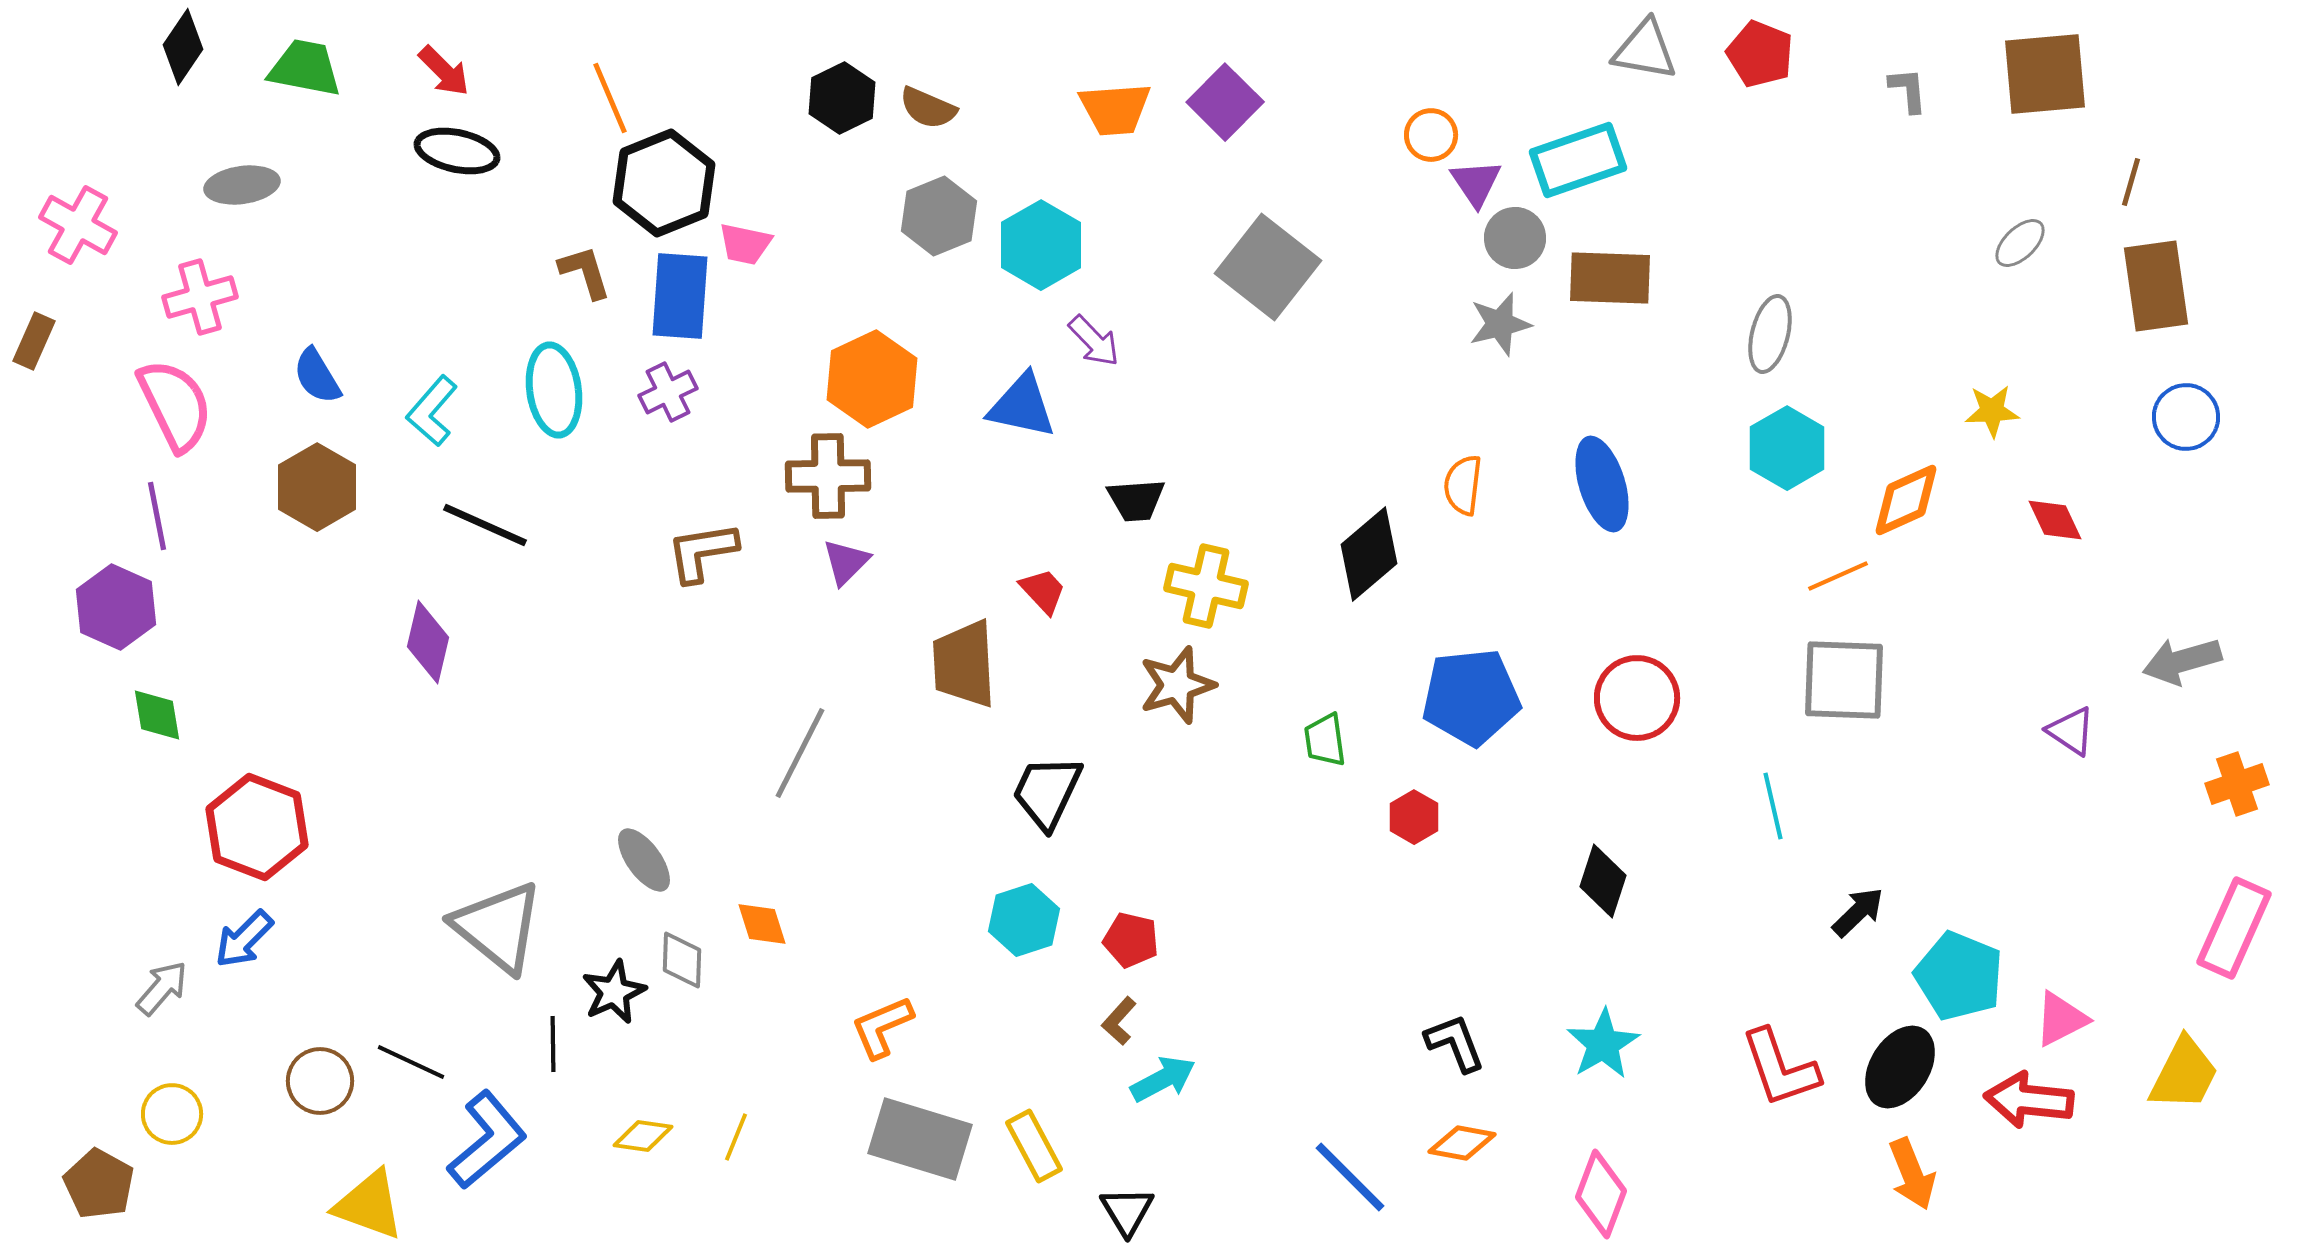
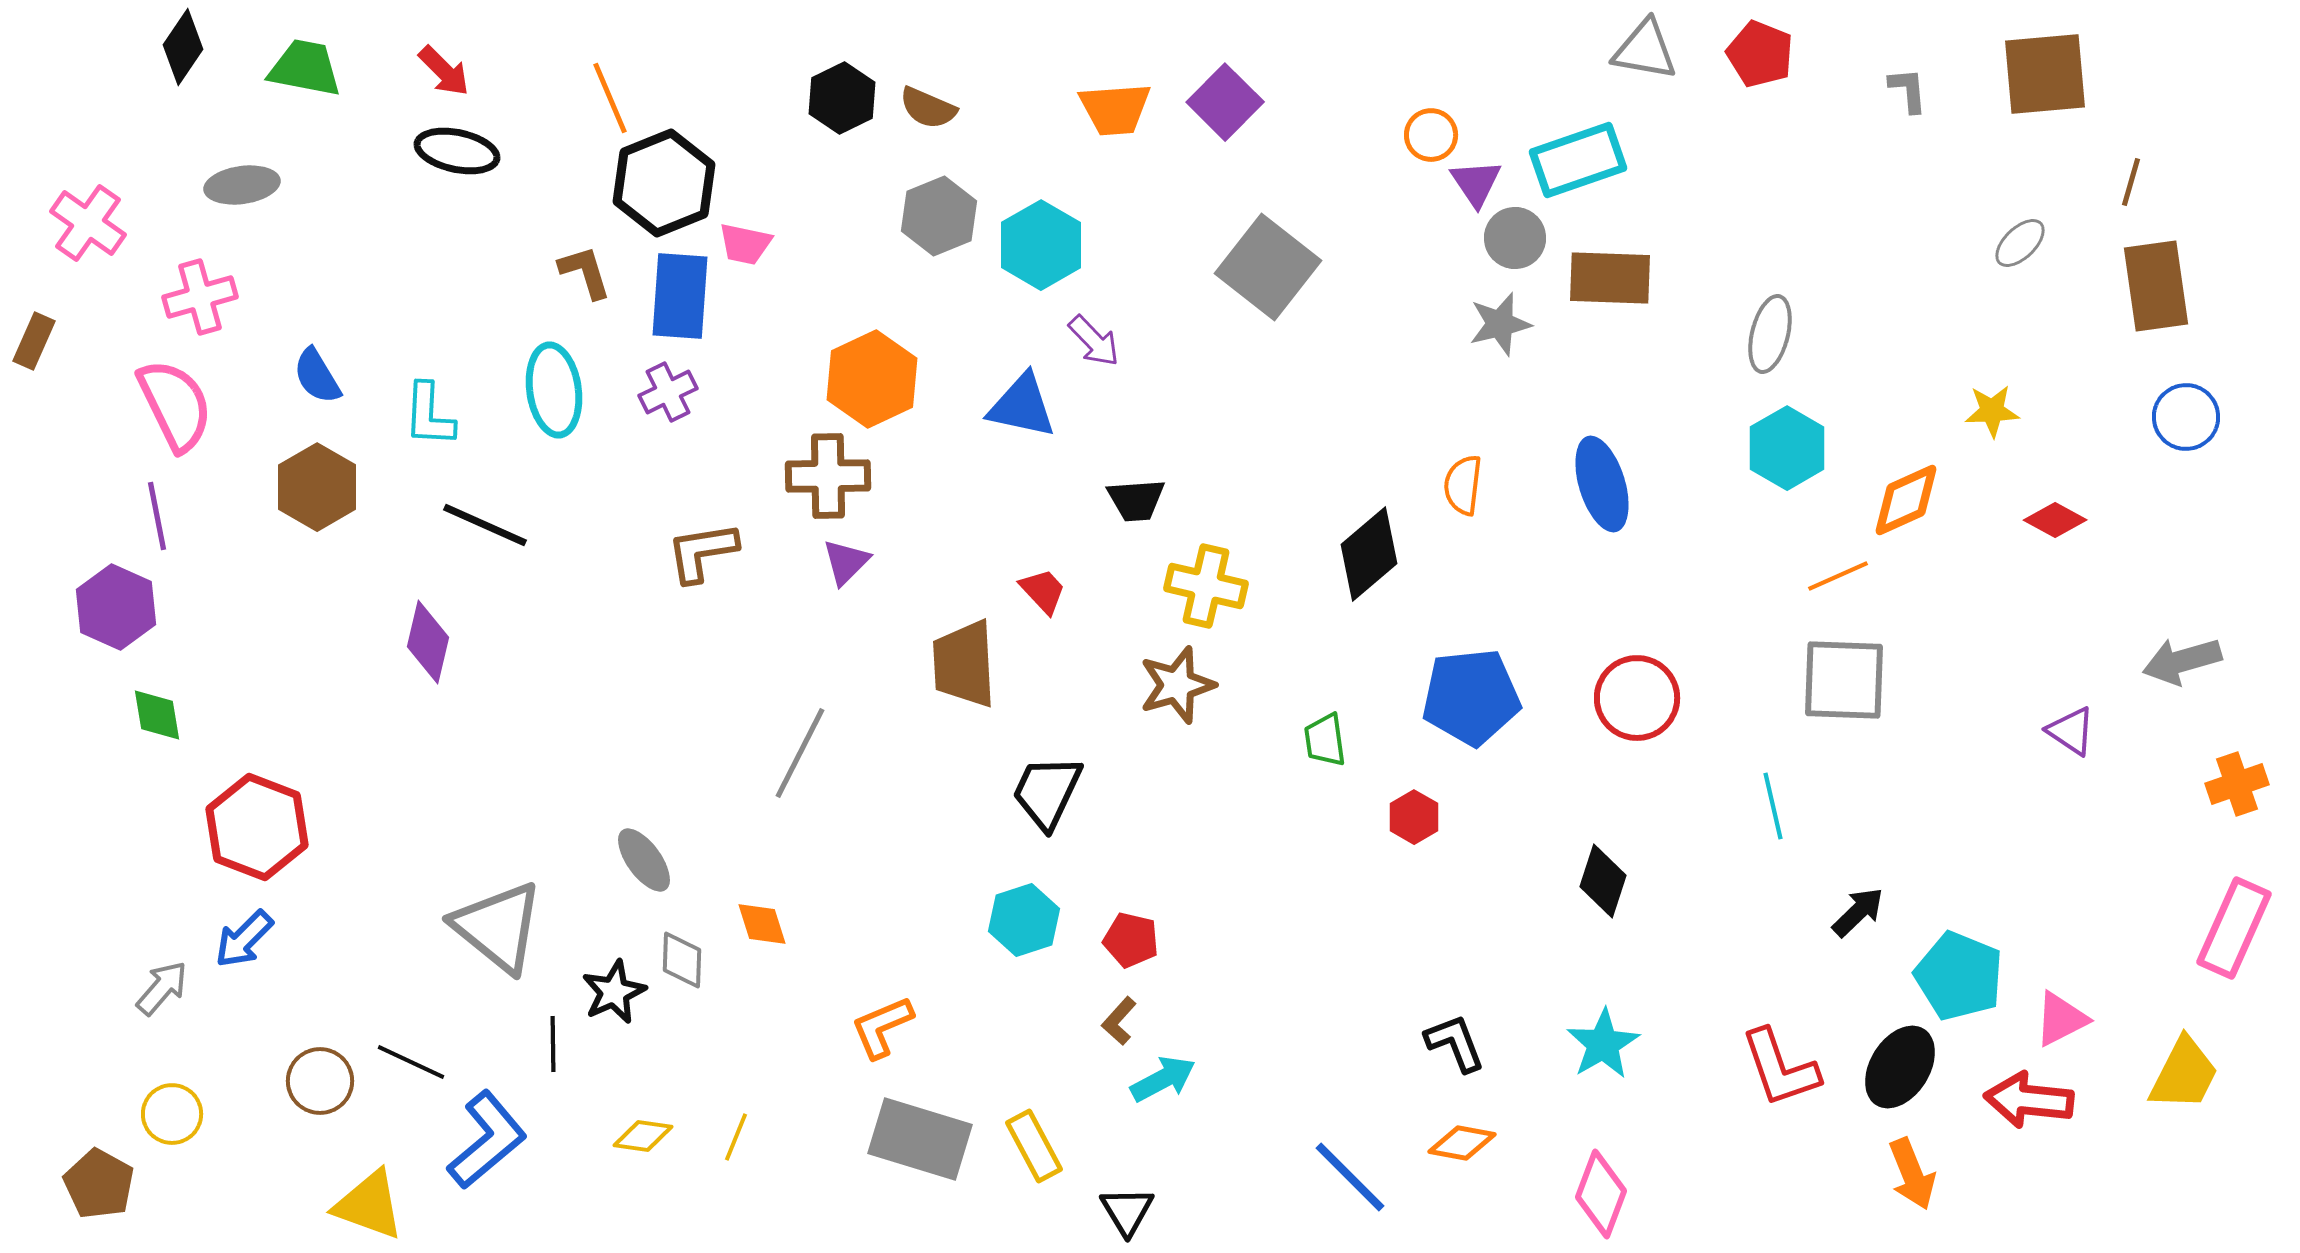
pink cross at (78, 225): moved 10 px right, 2 px up; rotated 6 degrees clockwise
cyan L-shape at (432, 411): moved 3 px left, 4 px down; rotated 38 degrees counterclockwise
red diamond at (2055, 520): rotated 36 degrees counterclockwise
